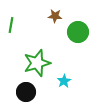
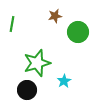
brown star: rotated 16 degrees counterclockwise
green line: moved 1 px right, 1 px up
black circle: moved 1 px right, 2 px up
